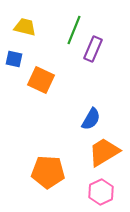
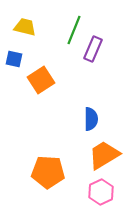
orange square: rotated 32 degrees clockwise
blue semicircle: rotated 30 degrees counterclockwise
orange trapezoid: moved 3 px down
